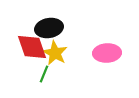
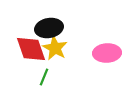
red diamond: moved 1 px left, 2 px down
yellow star: moved 5 px up
green line: moved 3 px down
